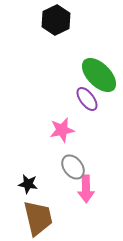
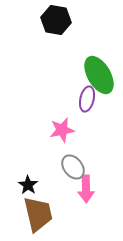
black hexagon: rotated 24 degrees counterclockwise
green ellipse: rotated 15 degrees clockwise
purple ellipse: rotated 50 degrees clockwise
black star: moved 1 px down; rotated 24 degrees clockwise
brown trapezoid: moved 4 px up
